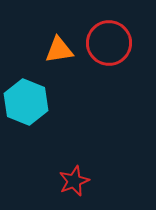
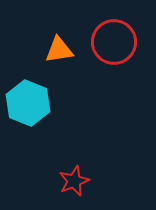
red circle: moved 5 px right, 1 px up
cyan hexagon: moved 2 px right, 1 px down
